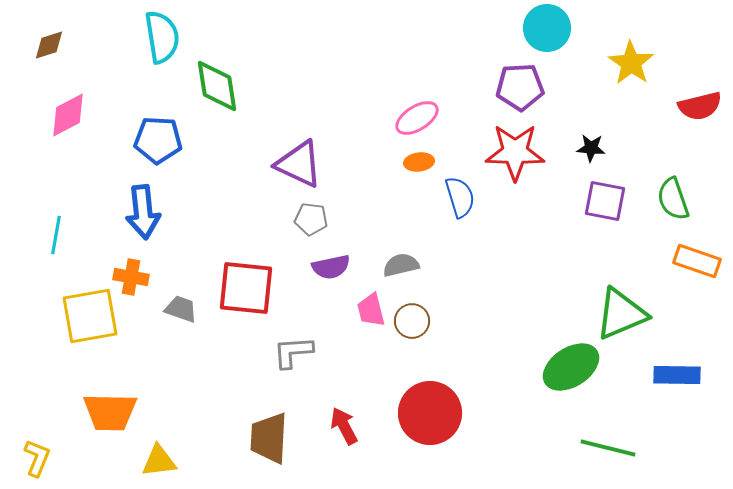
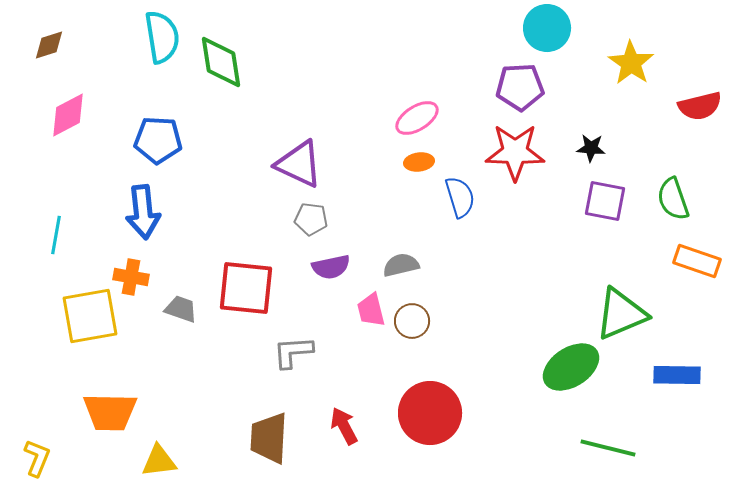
green diamond: moved 4 px right, 24 px up
